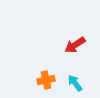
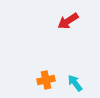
red arrow: moved 7 px left, 24 px up
